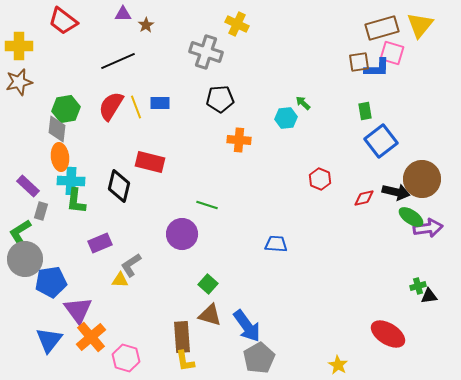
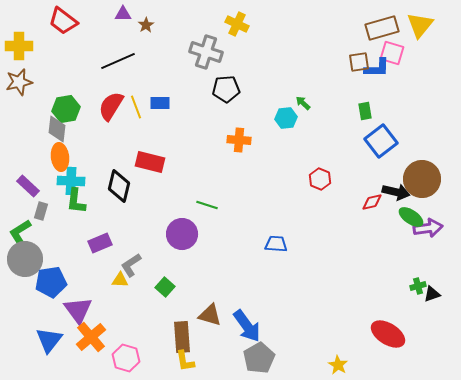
black pentagon at (220, 99): moved 6 px right, 10 px up
red diamond at (364, 198): moved 8 px right, 4 px down
green square at (208, 284): moved 43 px left, 3 px down
black triangle at (429, 296): moved 3 px right, 2 px up; rotated 12 degrees counterclockwise
